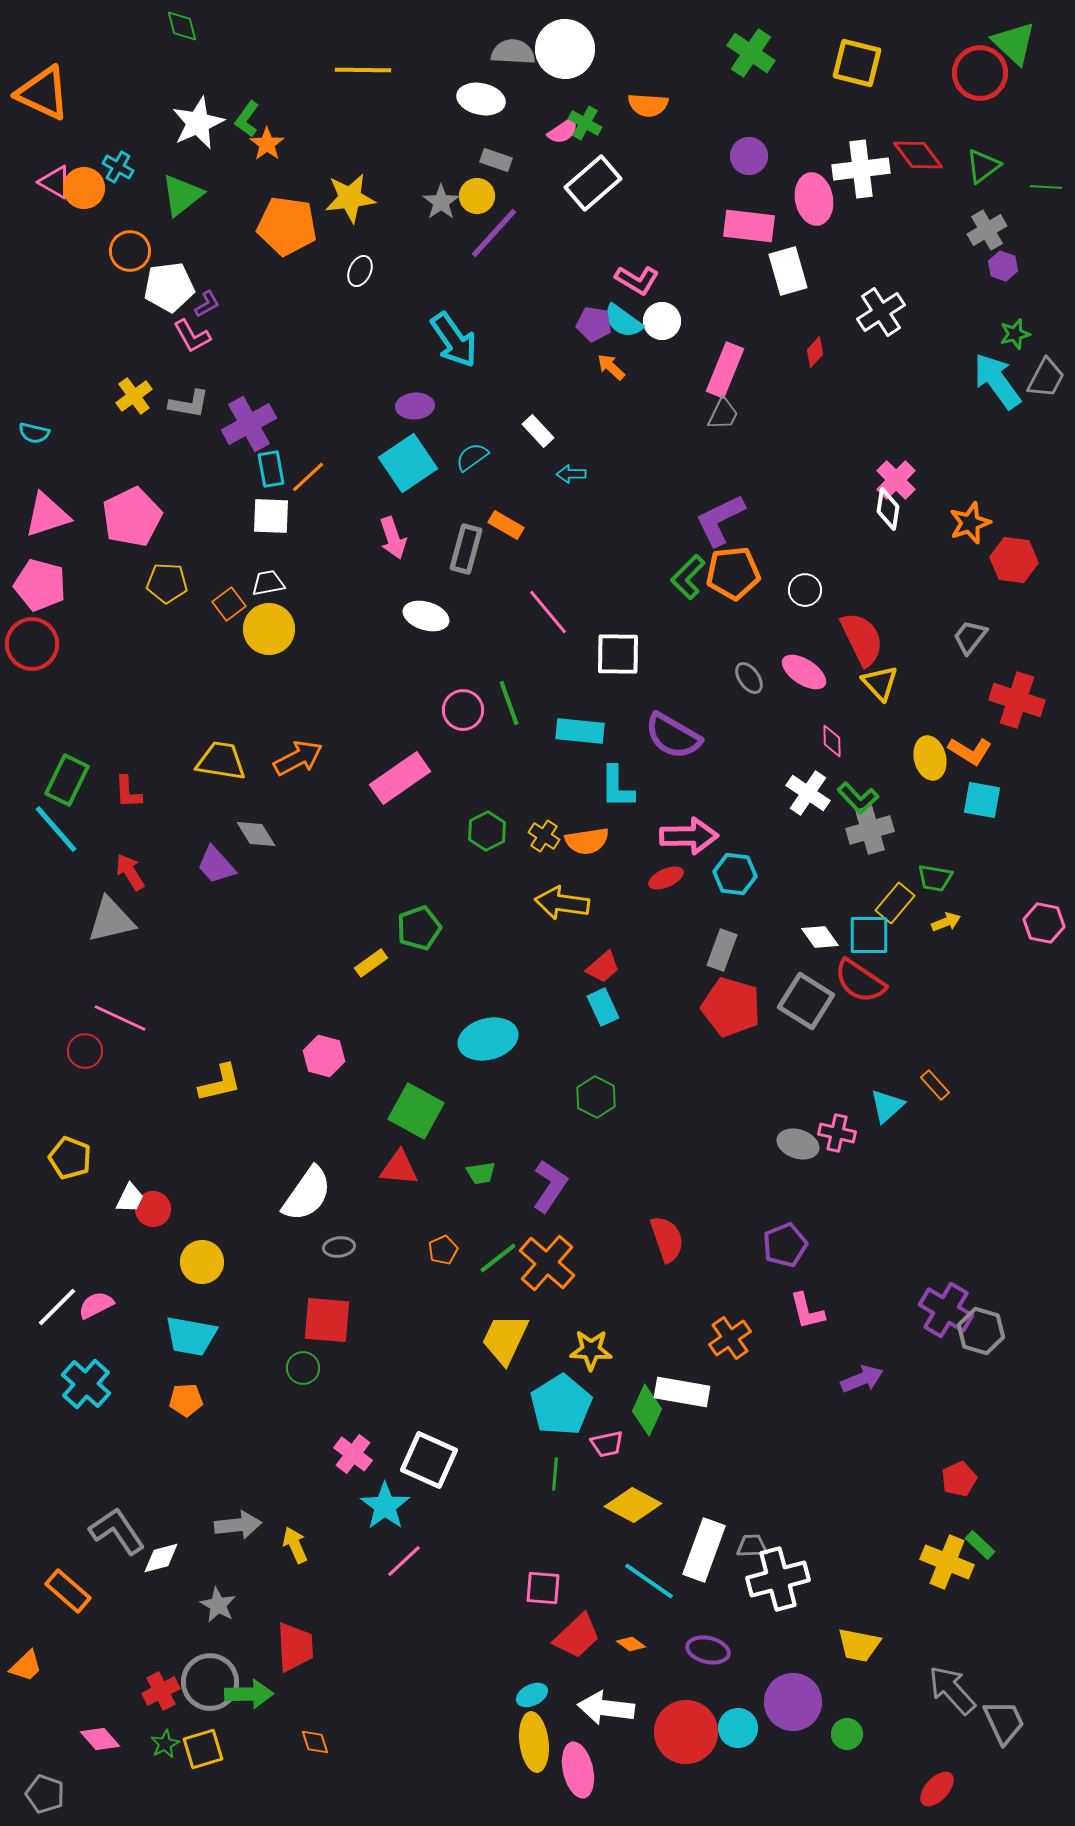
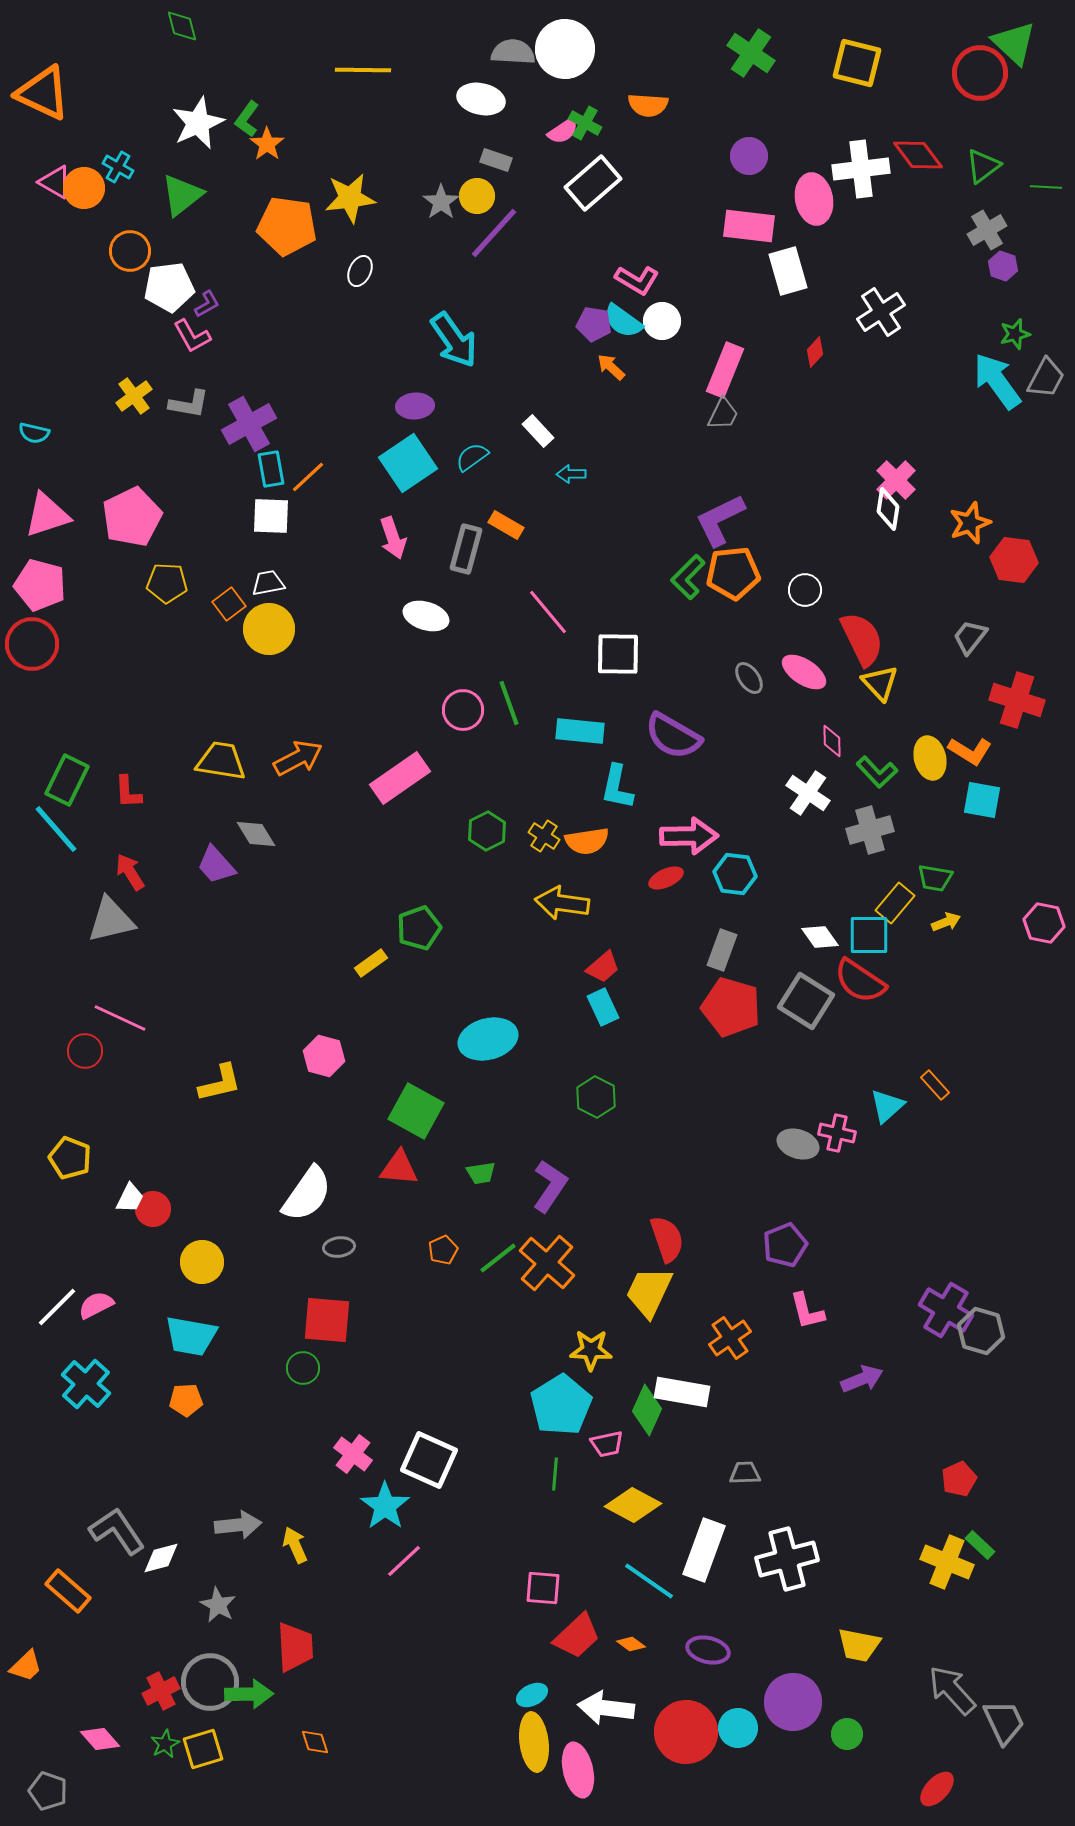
cyan L-shape at (617, 787): rotated 12 degrees clockwise
green L-shape at (858, 798): moved 19 px right, 26 px up
yellow trapezoid at (505, 1339): moved 144 px right, 47 px up
gray trapezoid at (752, 1546): moved 7 px left, 73 px up
white cross at (778, 1579): moved 9 px right, 20 px up
gray pentagon at (45, 1794): moved 3 px right, 3 px up
